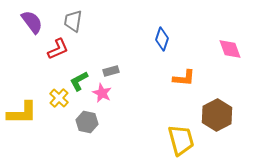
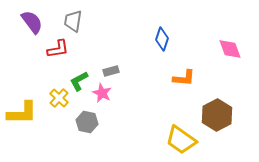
red L-shape: rotated 15 degrees clockwise
yellow trapezoid: rotated 140 degrees clockwise
